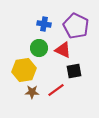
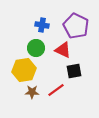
blue cross: moved 2 px left, 1 px down
green circle: moved 3 px left
